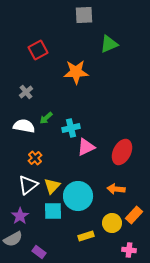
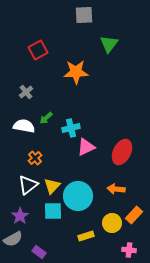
green triangle: rotated 30 degrees counterclockwise
